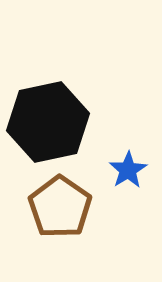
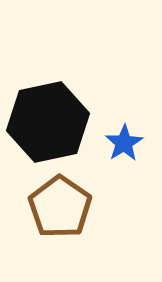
blue star: moved 4 px left, 27 px up
